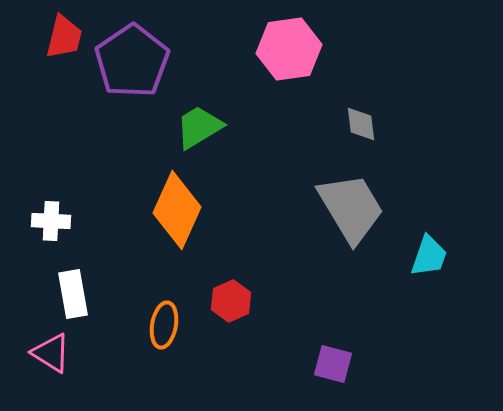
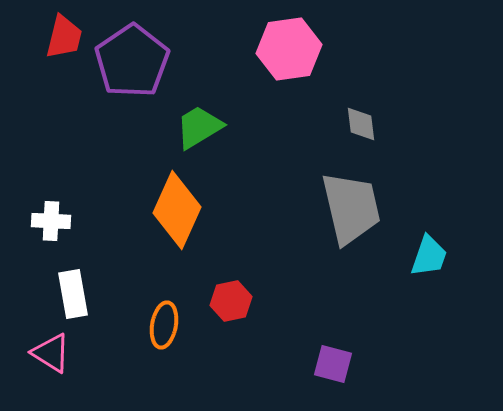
gray trapezoid: rotated 18 degrees clockwise
red hexagon: rotated 12 degrees clockwise
